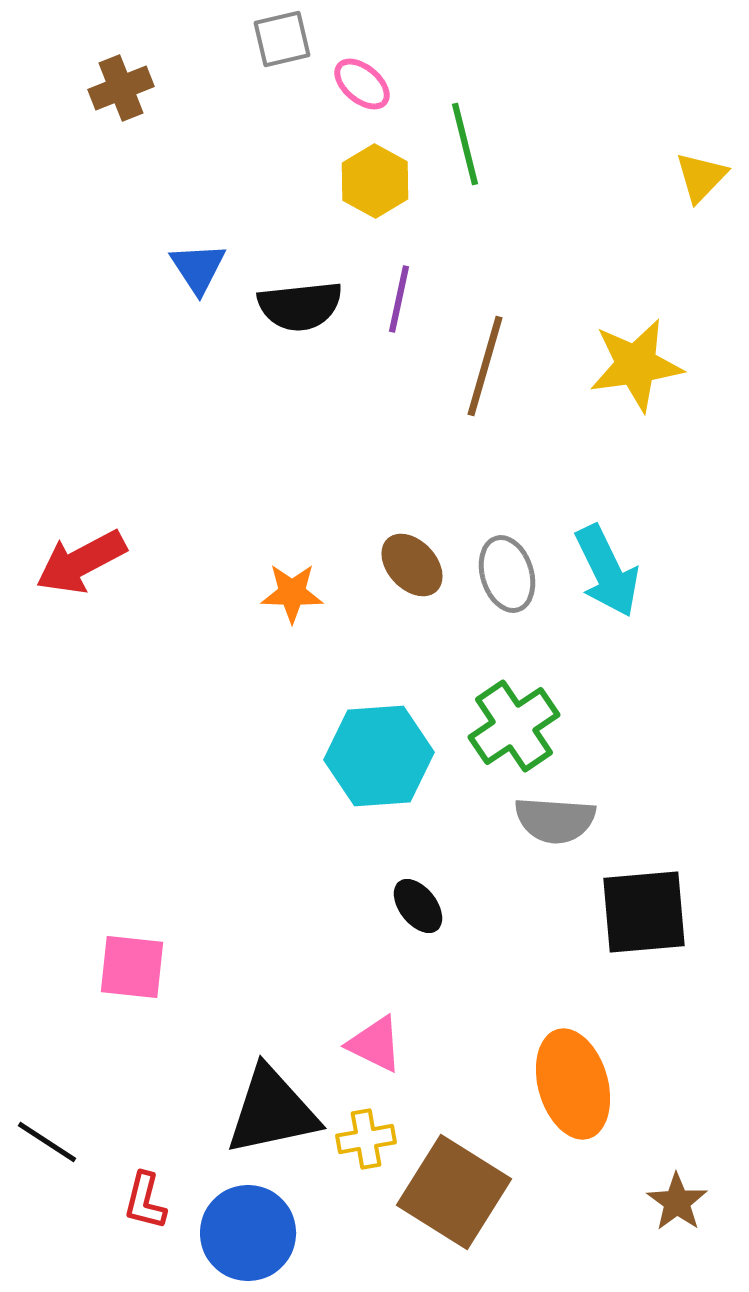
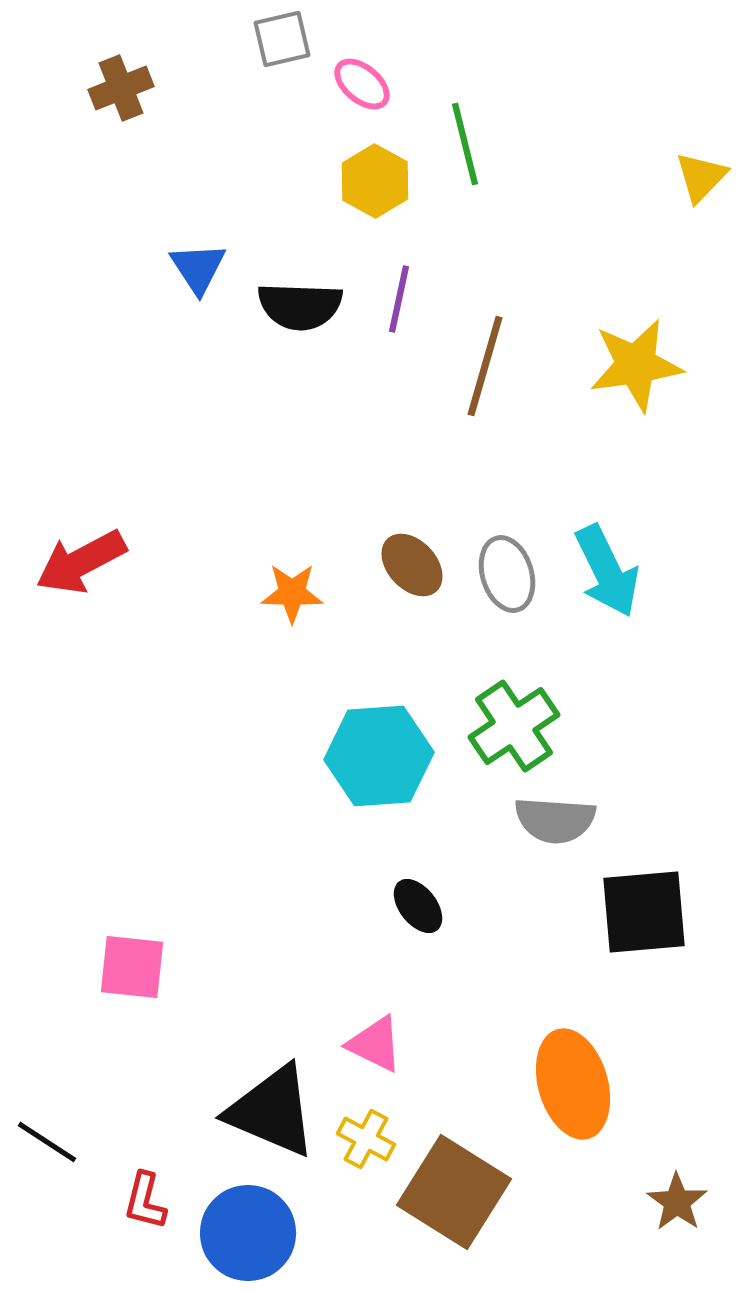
black semicircle: rotated 8 degrees clockwise
black triangle: rotated 35 degrees clockwise
yellow cross: rotated 38 degrees clockwise
